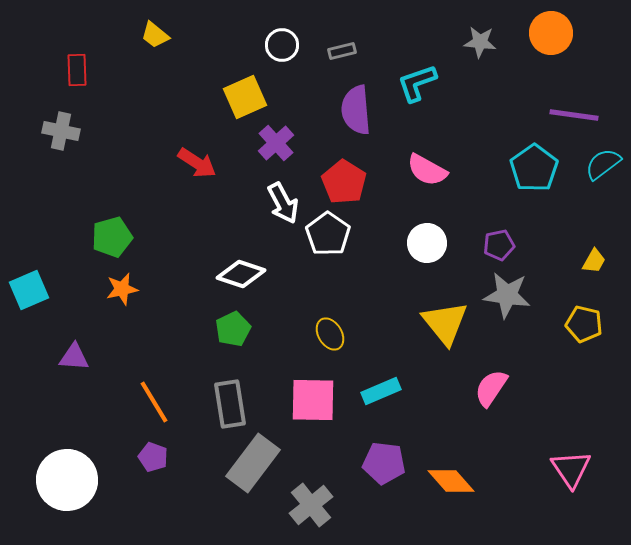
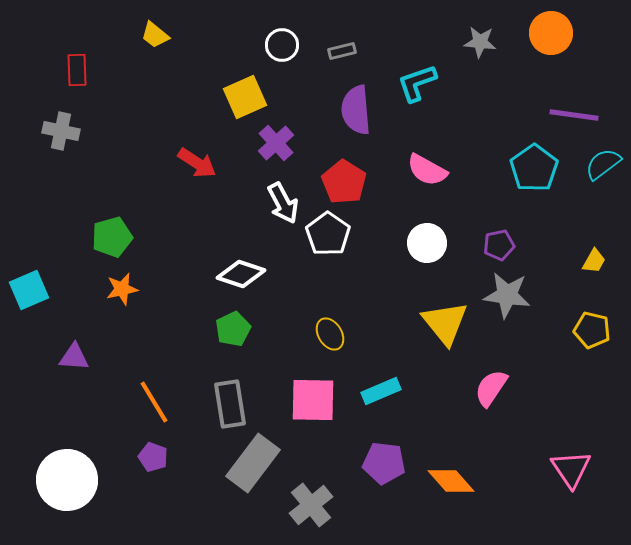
yellow pentagon at (584, 324): moved 8 px right, 6 px down
